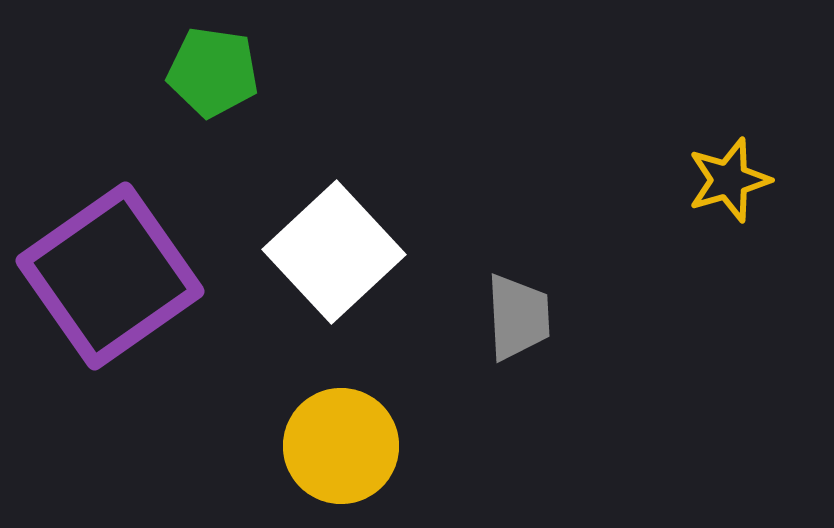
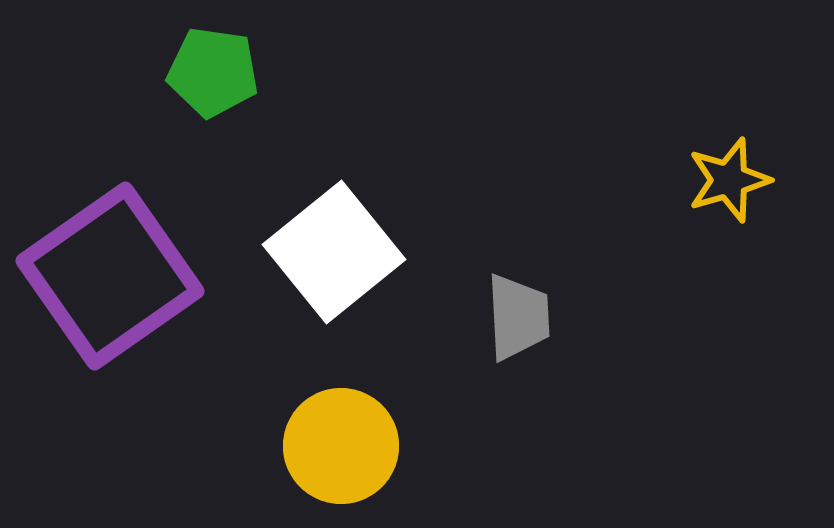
white square: rotated 4 degrees clockwise
